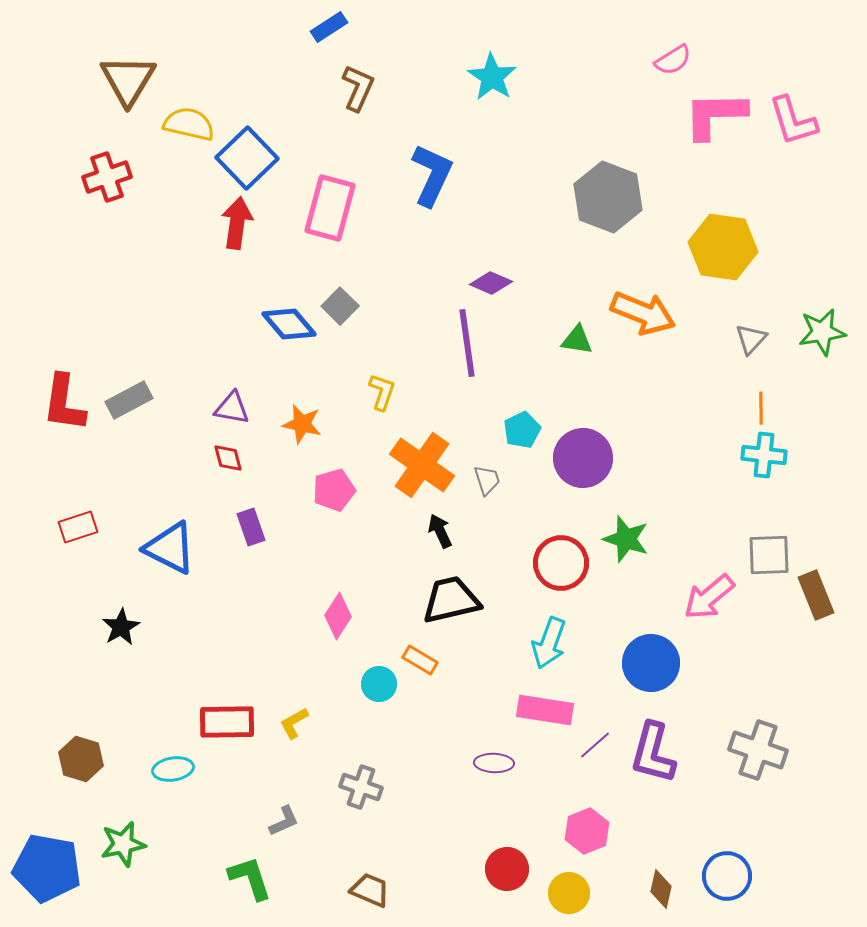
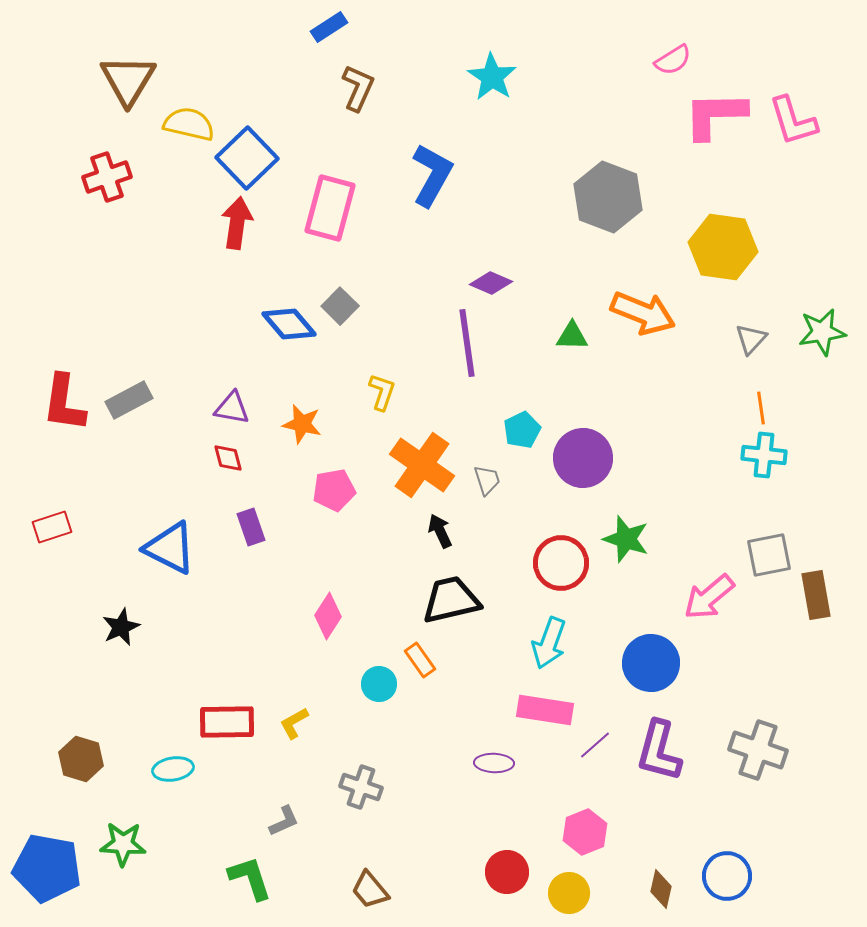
blue L-shape at (432, 175): rotated 4 degrees clockwise
green triangle at (577, 340): moved 5 px left, 4 px up; rotated 8 degrees counterclockwise
orange line at (761, 408): rotated 8 degrees counterclockwise
pink pentagon at (334, 490): rotated 6 degrees clockwise
red rectangle at (78, 527): moved 26 px left
gray square at (769, 555): rotated 9 degrees counterclockwise
brown rectangle at (816, 595): rotated 12 degrees clockwise
pink diamond at (338, 616): moved 10 px left
black star at (121, 627): rotated 6 degrees clockwise
orange rectangle at (420, 660): rotated 24 degrees clockwise
purple L-shape at (653, 753): moved 6 px right, 2 px up
pink hexagon at (587, 831): moved 2 px left, 1 px down
green star at (123, 844): rotated 15 degrees clockwise
red circle at (507, 869): moved 3 px down
brown trapezoid at (370, 890): rotated 153 degrees counterclockwise
